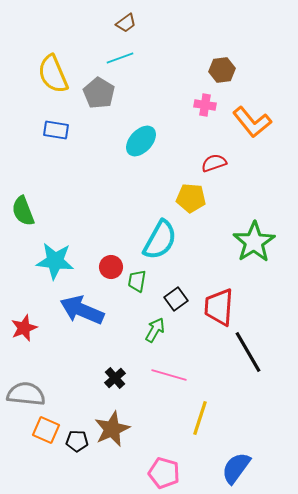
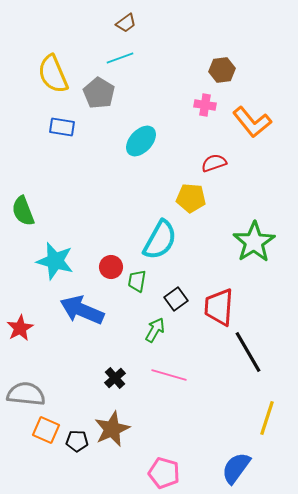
blue rectangle: moved 6 px right, 3 px up
cyan star: rotated 9 degrees clockwise
red star: moved 4 px left; rotated 8 degrees counterclockwise
yellow line: moved 67 px right
